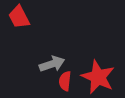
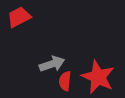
red trapezoid: rotated 90 degrees clockwise
